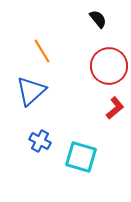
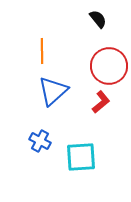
orange line: rotated 30 degrees clockwise
blue triangle: moved 22 px right
red L-shape: moved 14 px left, 6 px up
cyan square: rotated 20 degrees counterclockwise
